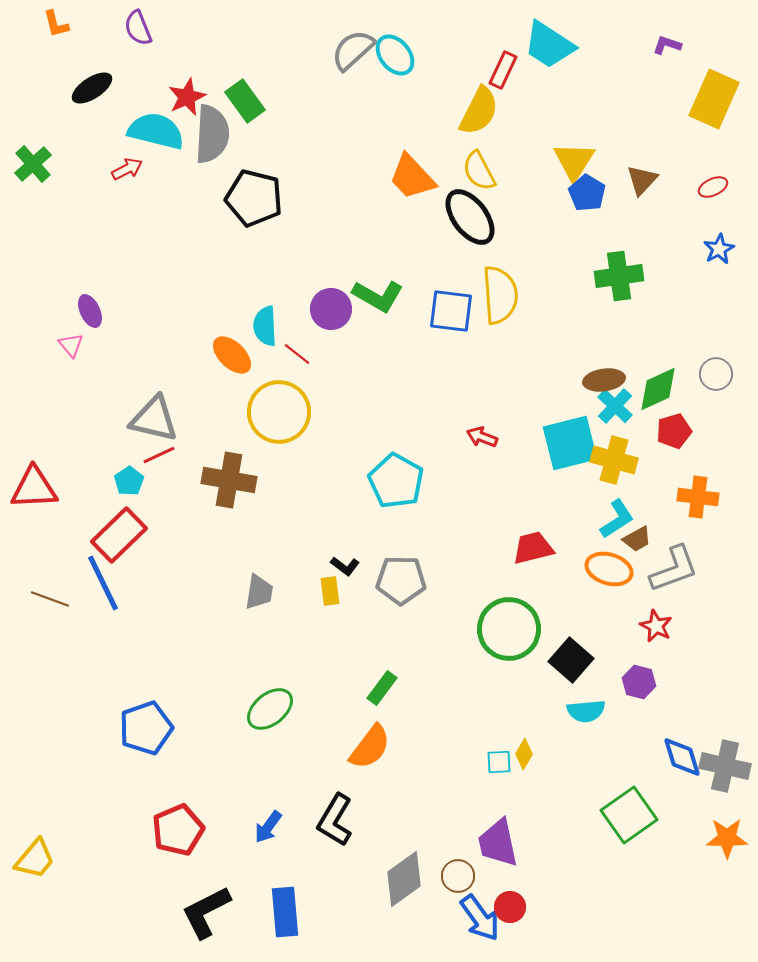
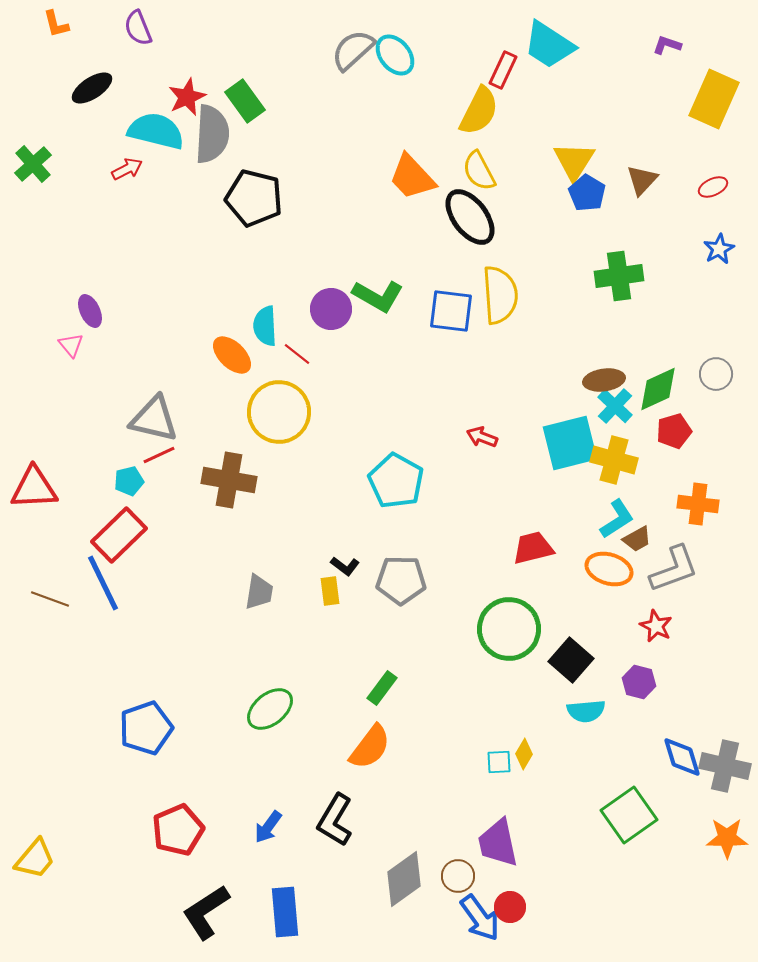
cyan pentagon at (129, 481): rotated 20 degrees clockwise
orange cross at (698, 497): moved 7 px down
black L-shape at (206, 912): rotated 6 degrees counterclockwise
